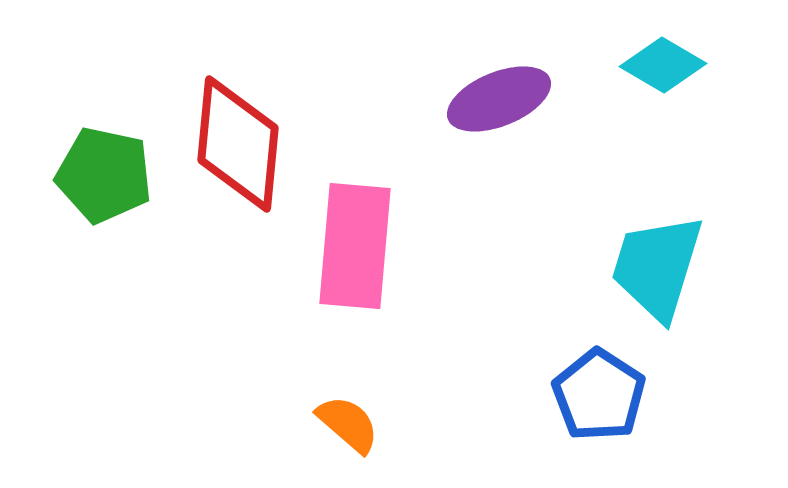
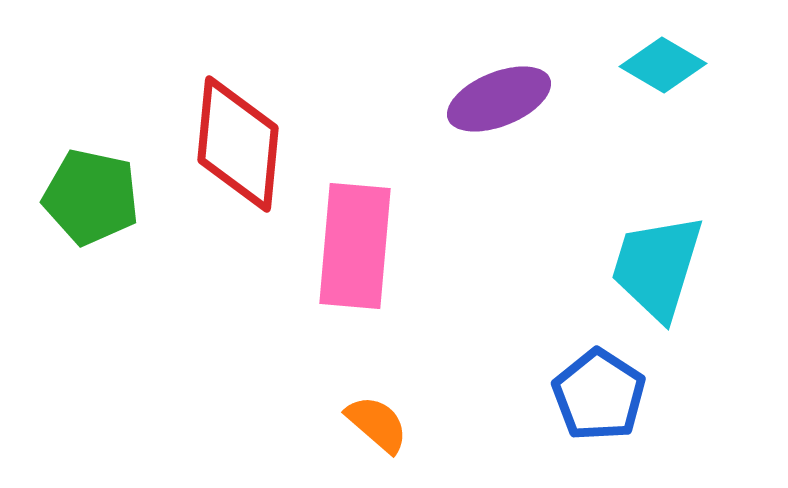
green pentagon: moved 13 px left, 22 px down
orange semicircle: moved 29 px right
